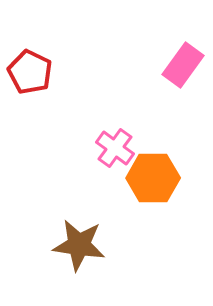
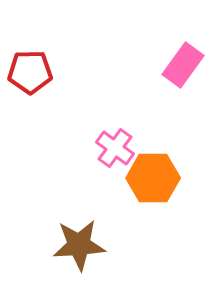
red pentagon: rotated 27 degrees counterclockwise
brown star: rotated 12 degrees counterclockwise
